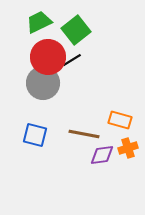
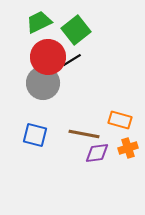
purple diamond: moved 5 px left, 2 px up
